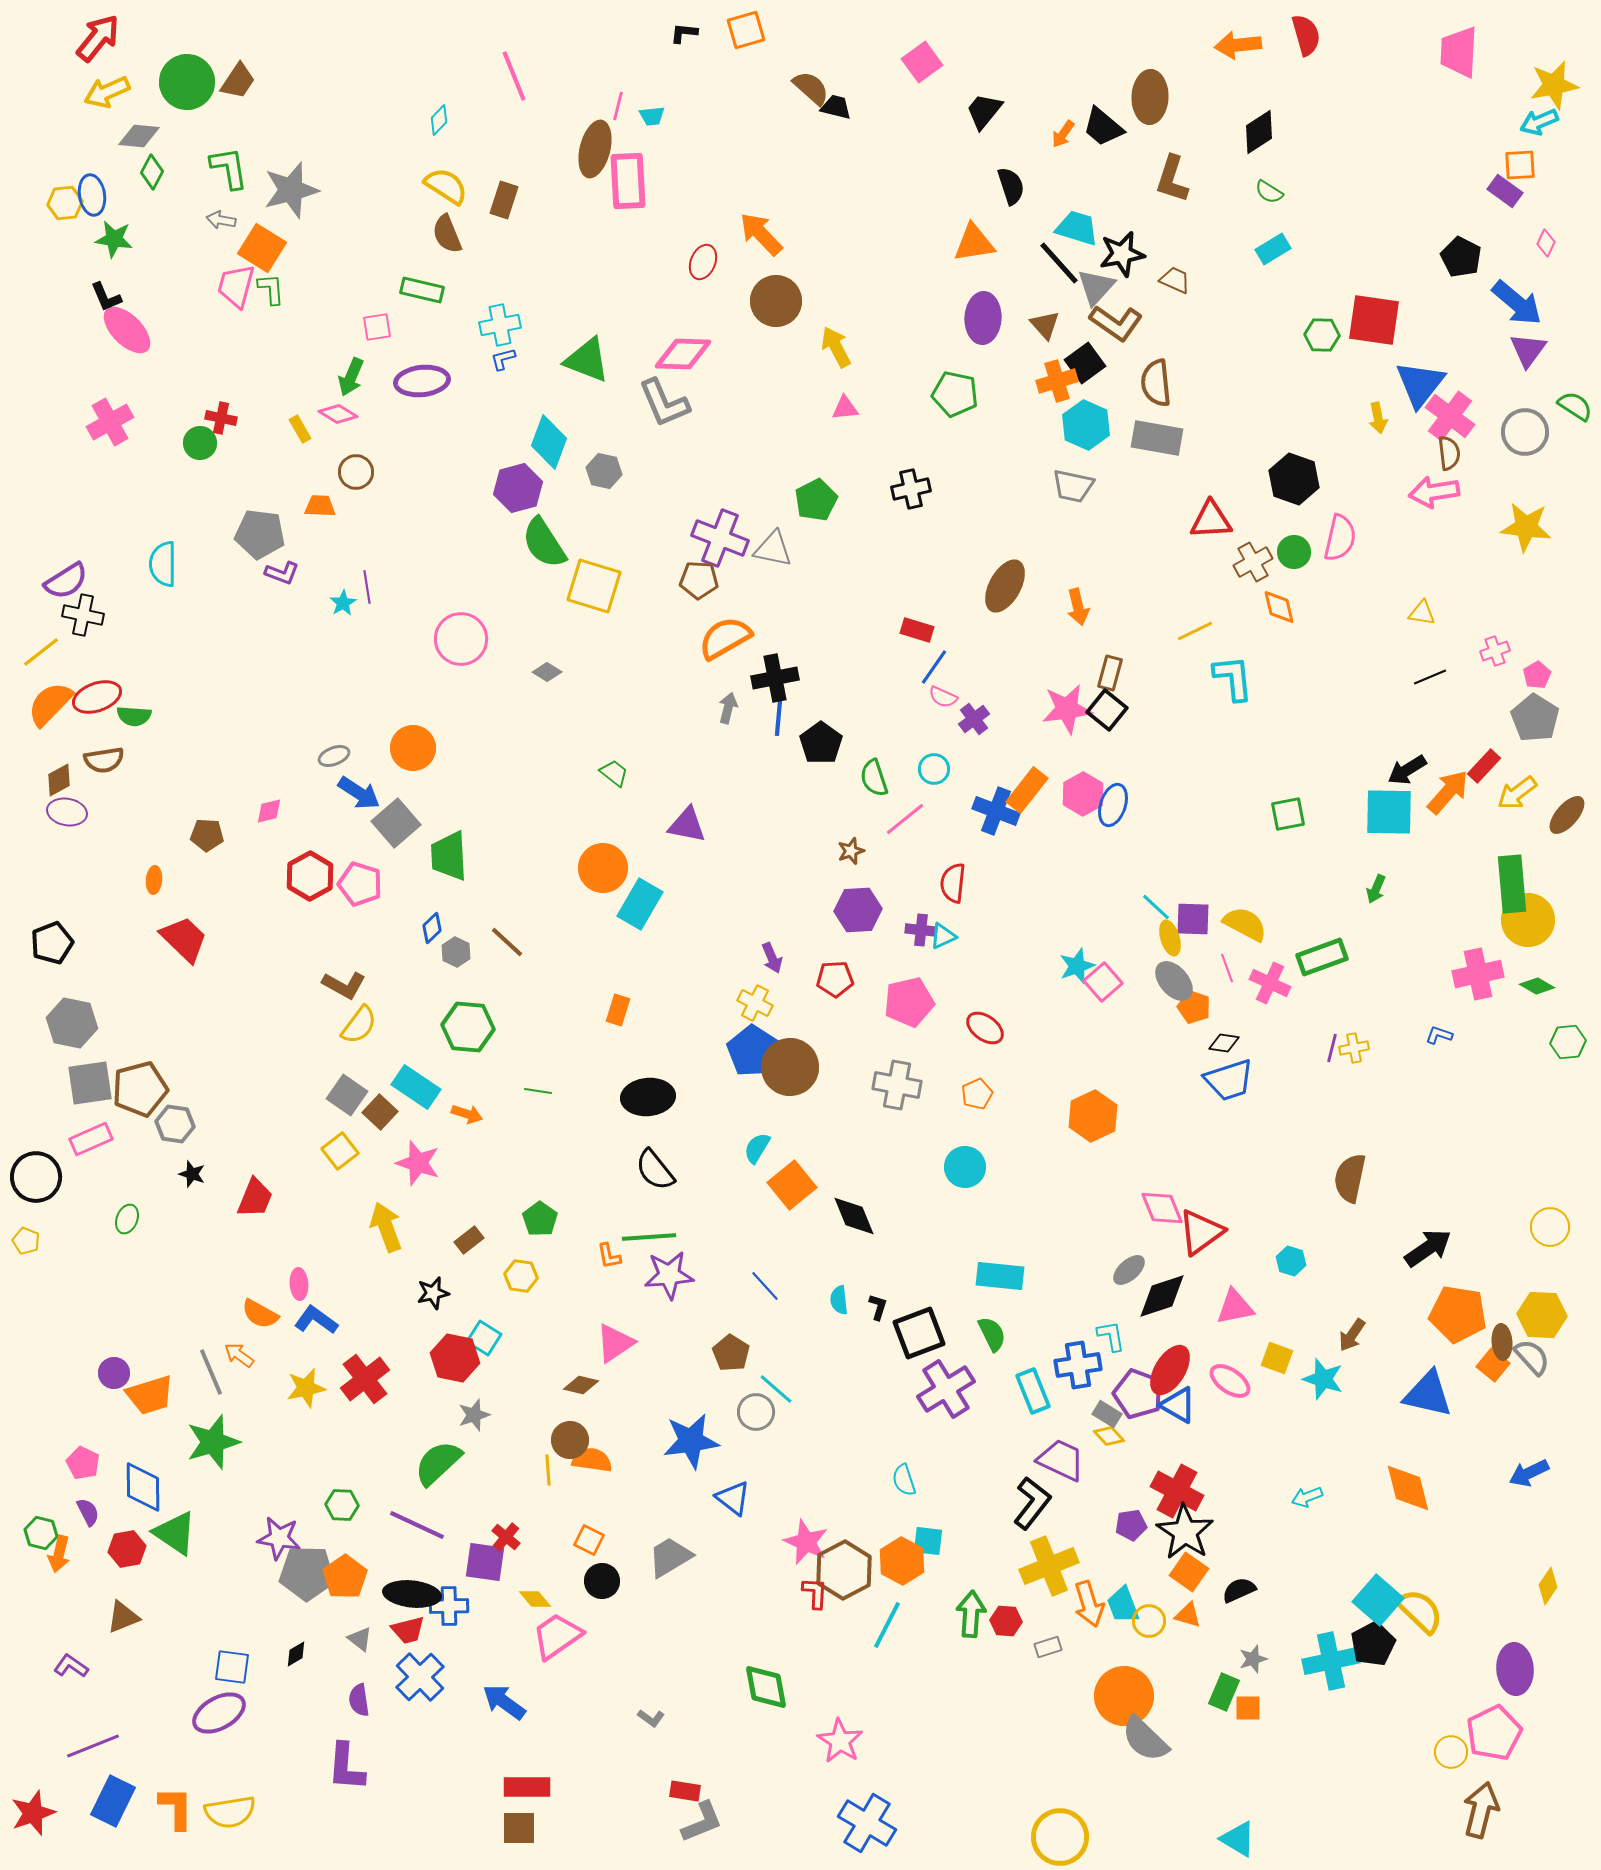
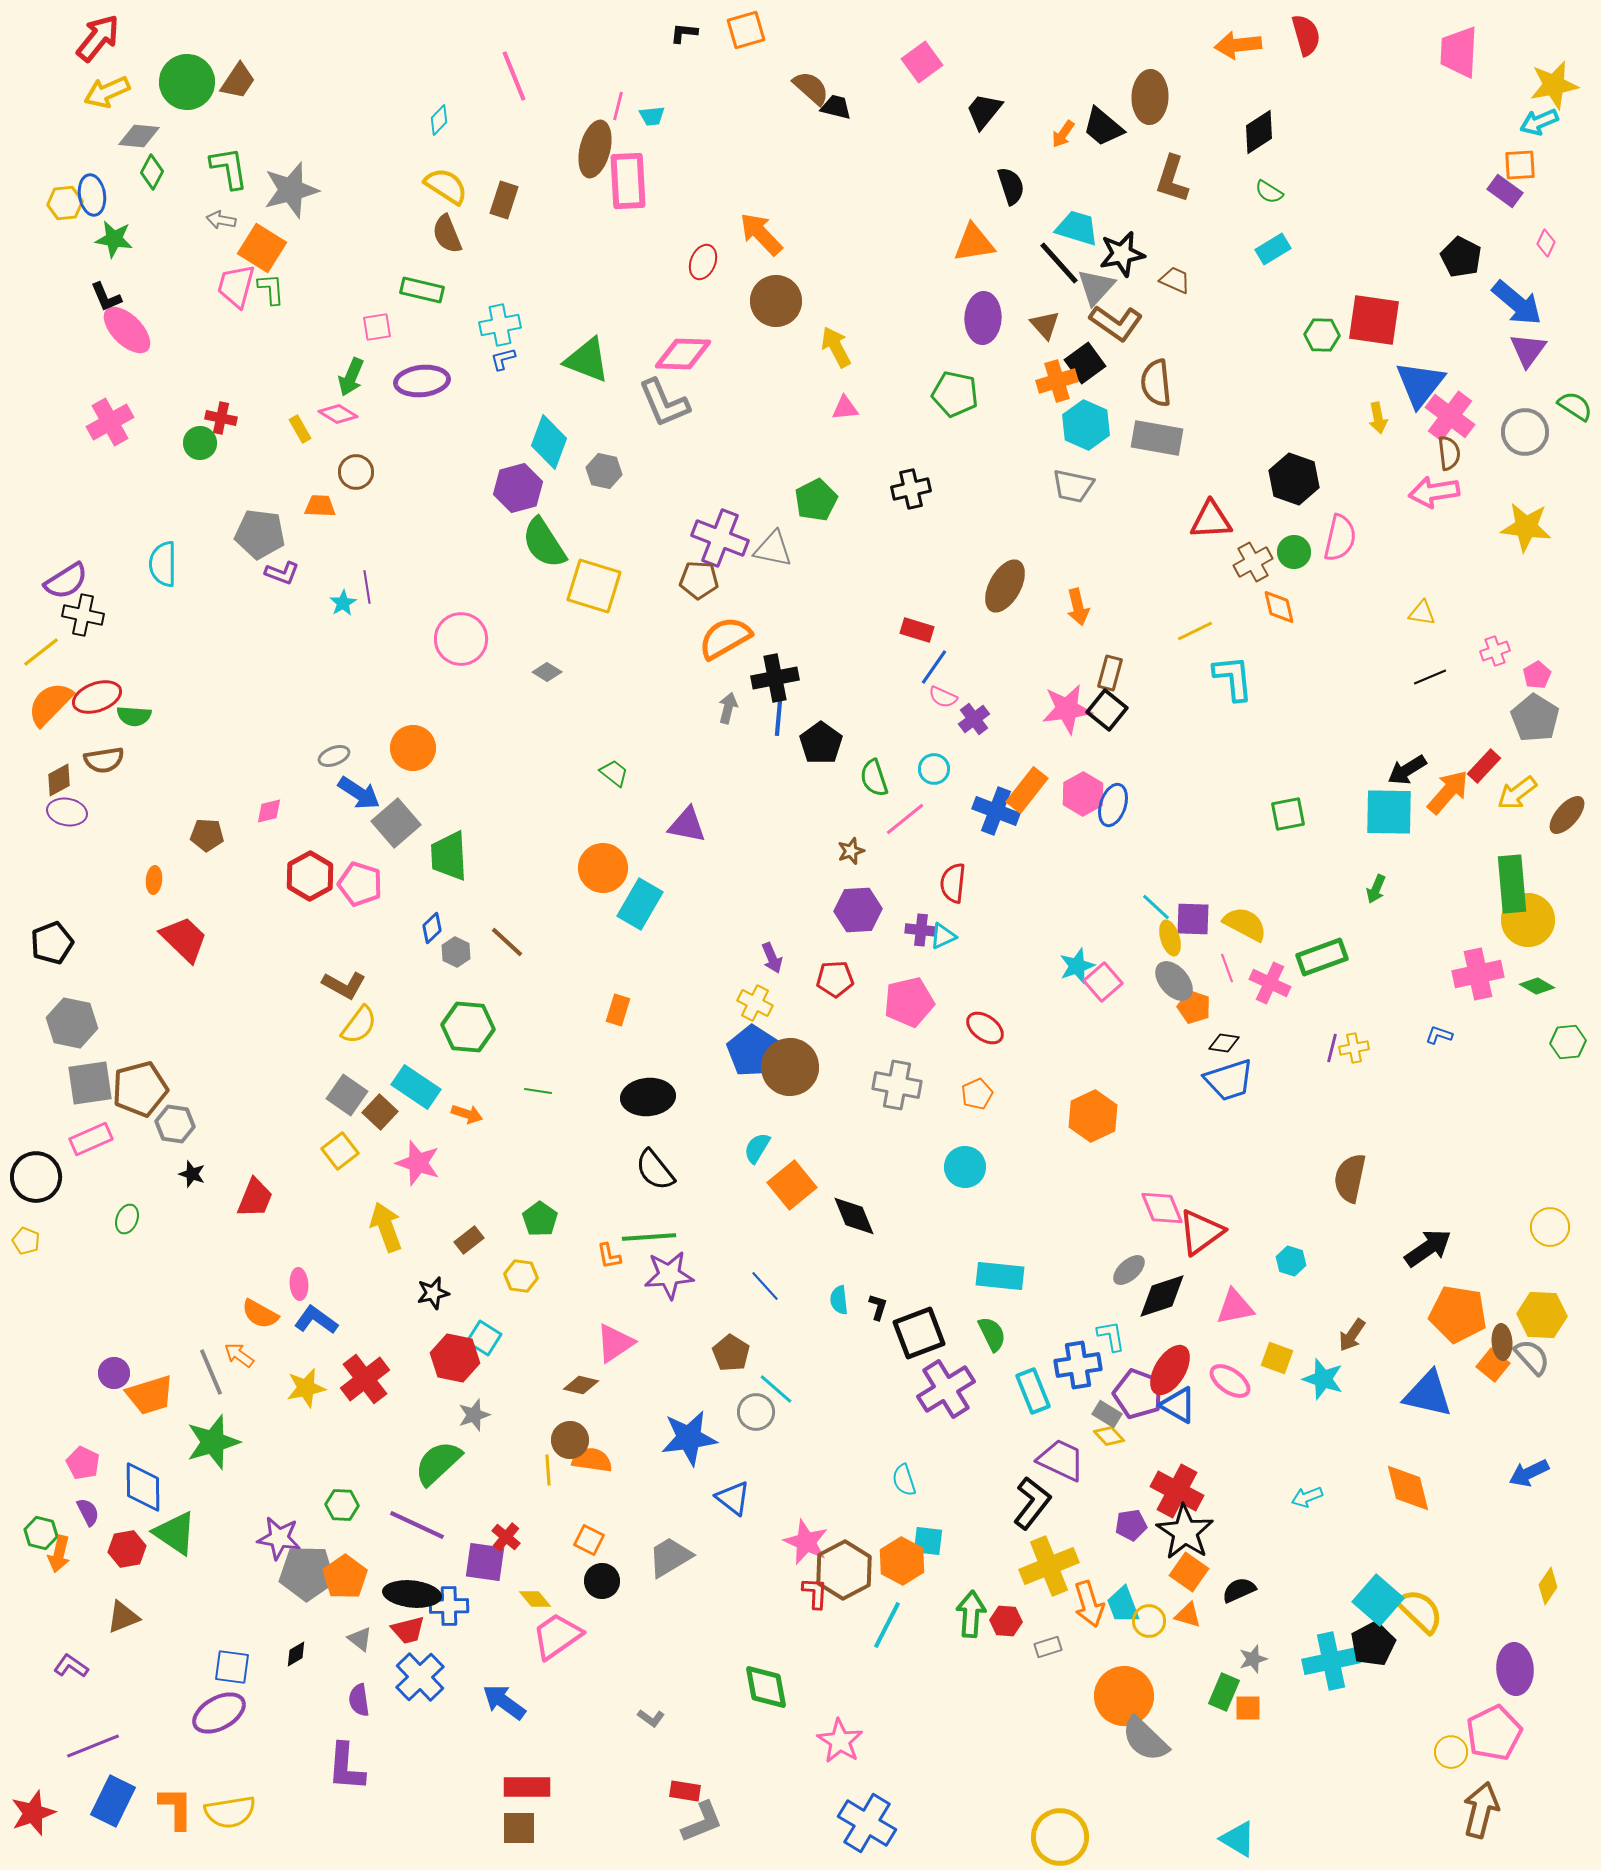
blue star at (691, 1441): moved 2 px left, 3 px up
